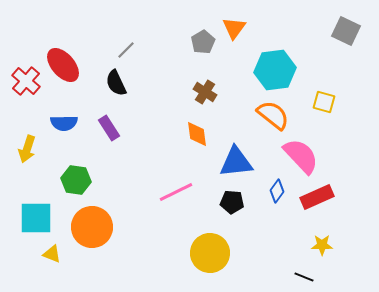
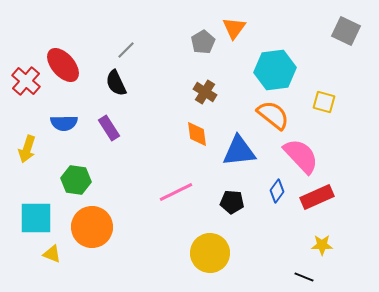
blue triangle: moved 3 px right, 11 px up
